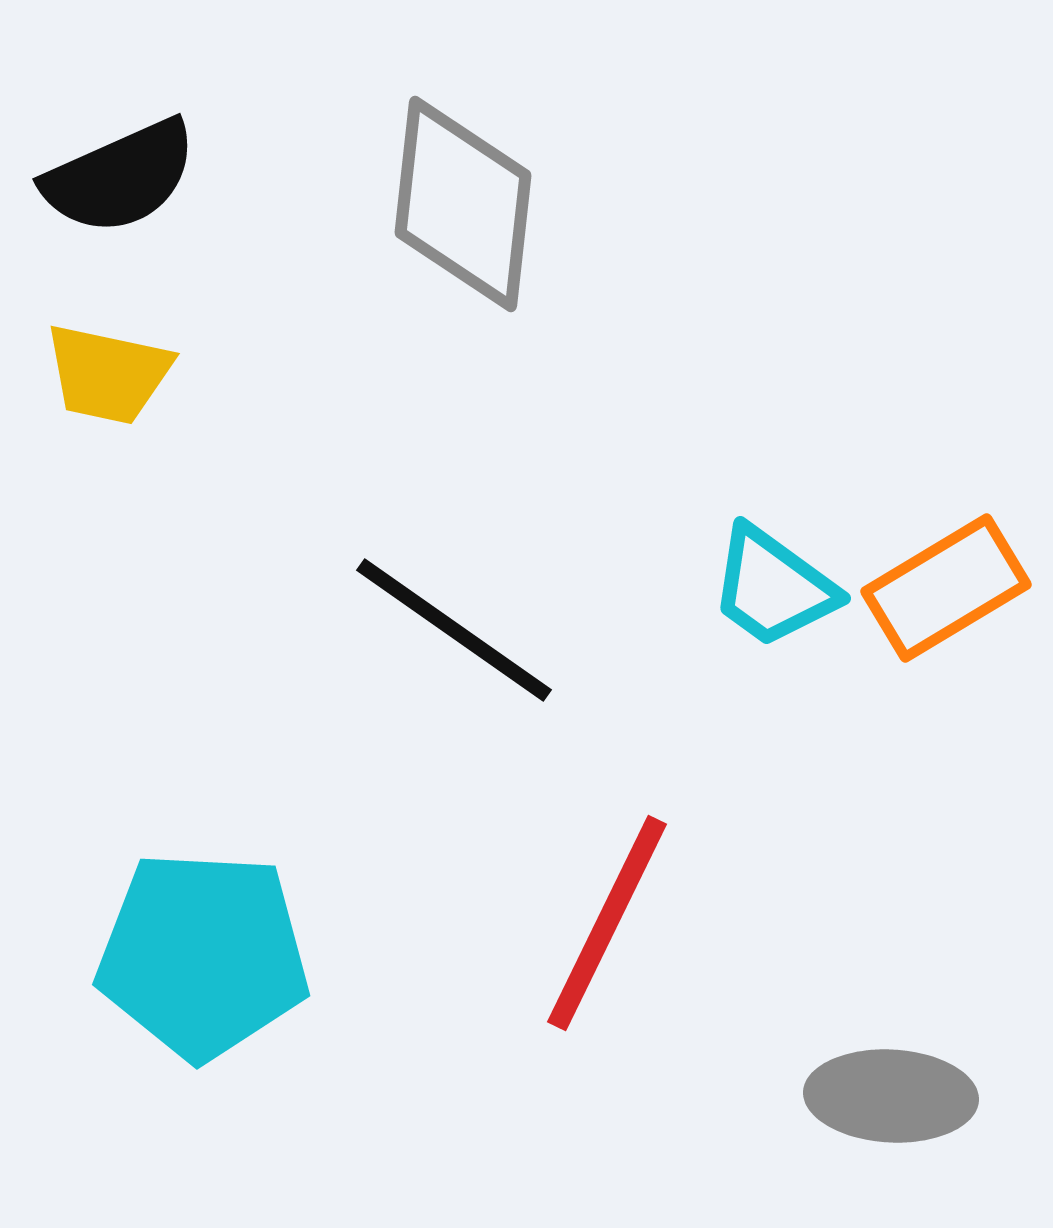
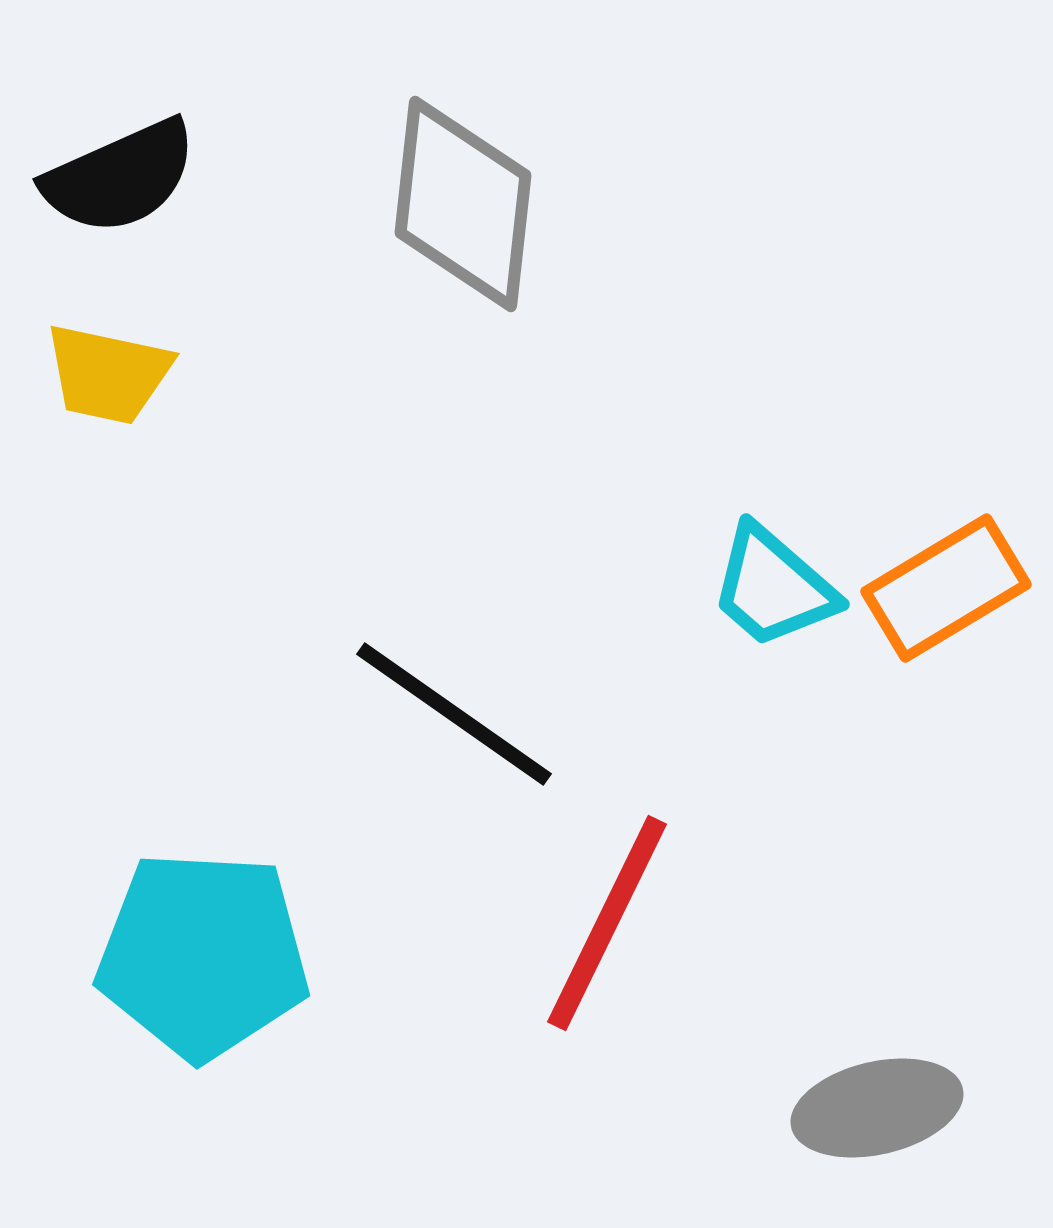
cyan trapezoid: rotated 5 degrees clockwise
black line: moved 84 px down
gray ellipse: moved 14 px left, 12 px down; rotated 16 degrees counterclockwise
